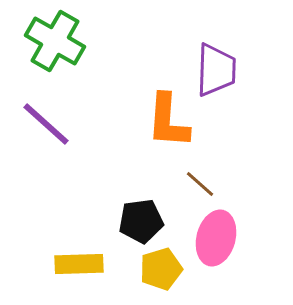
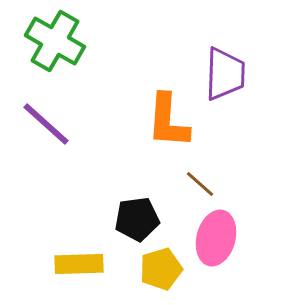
purple trapezoid: moved 9 px right, 4 px down
black pentagon: moved 4 px left, 2 px up
